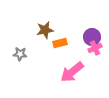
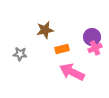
orange rectangle: moved 2 px right, 6 px down
pink arrow: rotated 65 degrees clockwise
